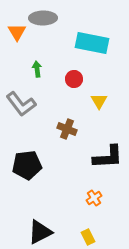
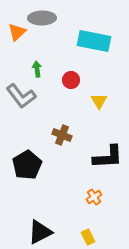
gray ellipse: moved 1 px left
orange triangle: rotated 18 degrees clockwise
cyan rectangle: moved 2 px right, 2 px up
red circle: moved 3 px left, 1 px down
gray L-shape: moved 8 px up
brown cross: moved 5 px left, 6 px down
black pentagon: rotated 24 degrees counterclockwise
orange cross: moved 1 px up
